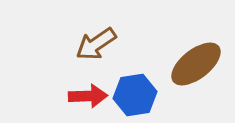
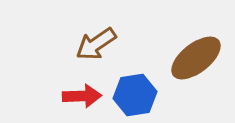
brown ellipse: moved 6 px up
red arrow: moved 6 px left
